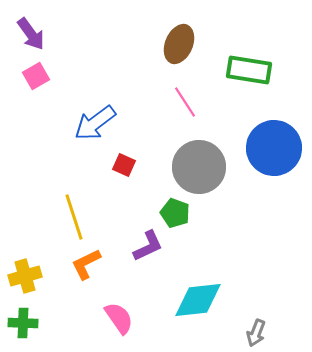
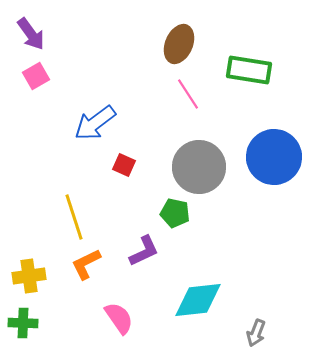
pink line: moved 3 px right, 8 px up
blue circle: moved 9 px down
green pentagon: rotated 8 degrees counterclockwise
purple L-shape: moved 4 px left, 5 px down
yellow cross: moved 4 px right; rotated 8 degrees clockwise
